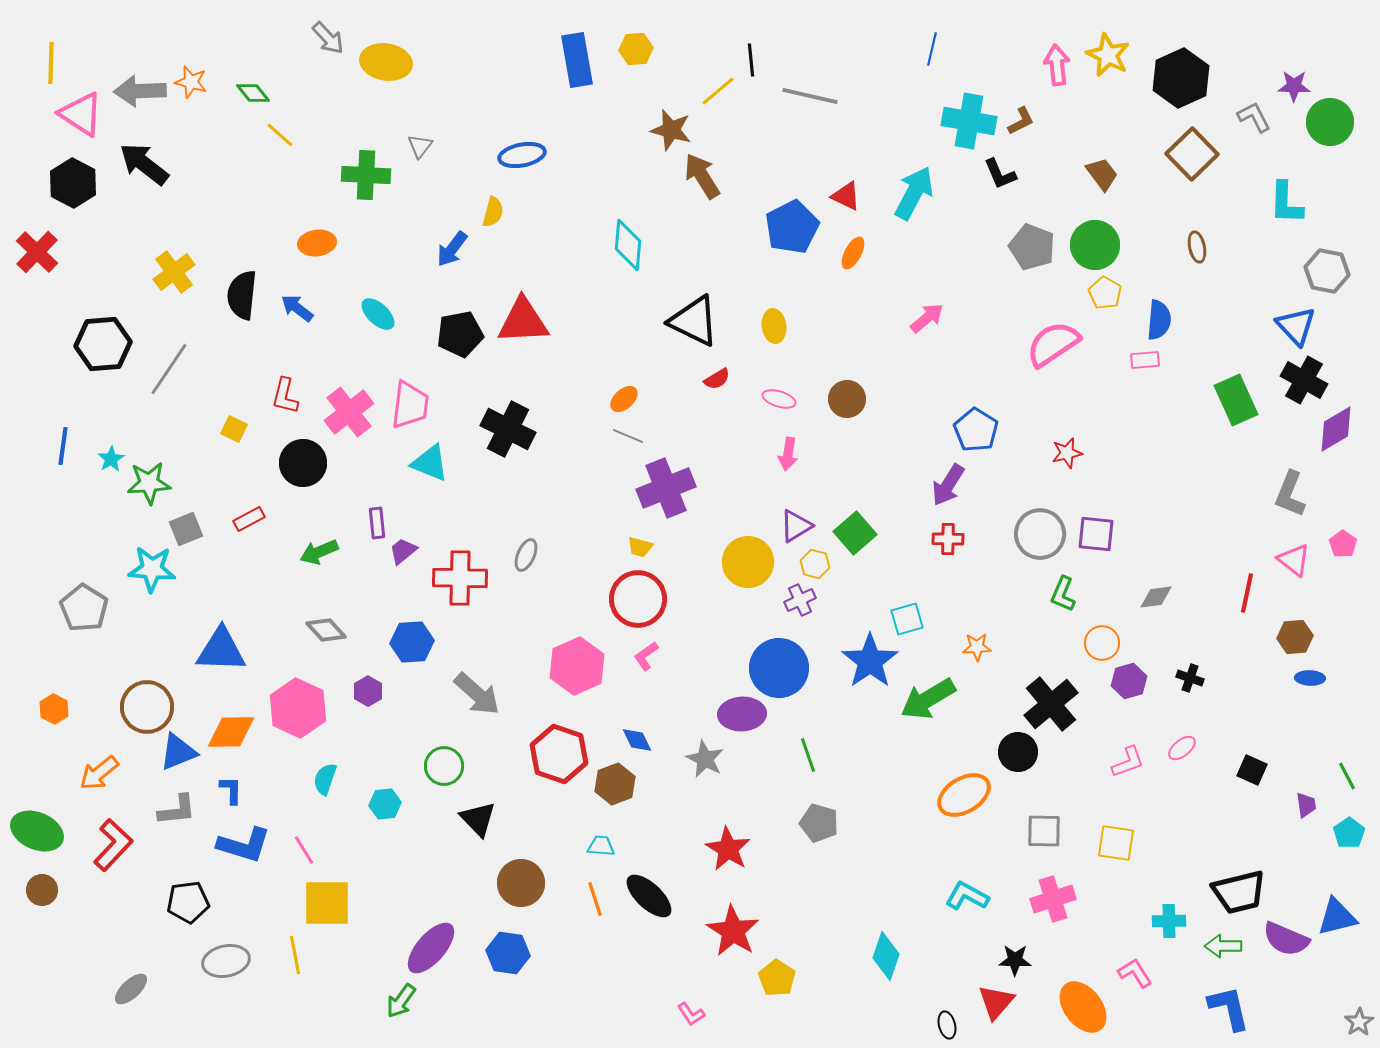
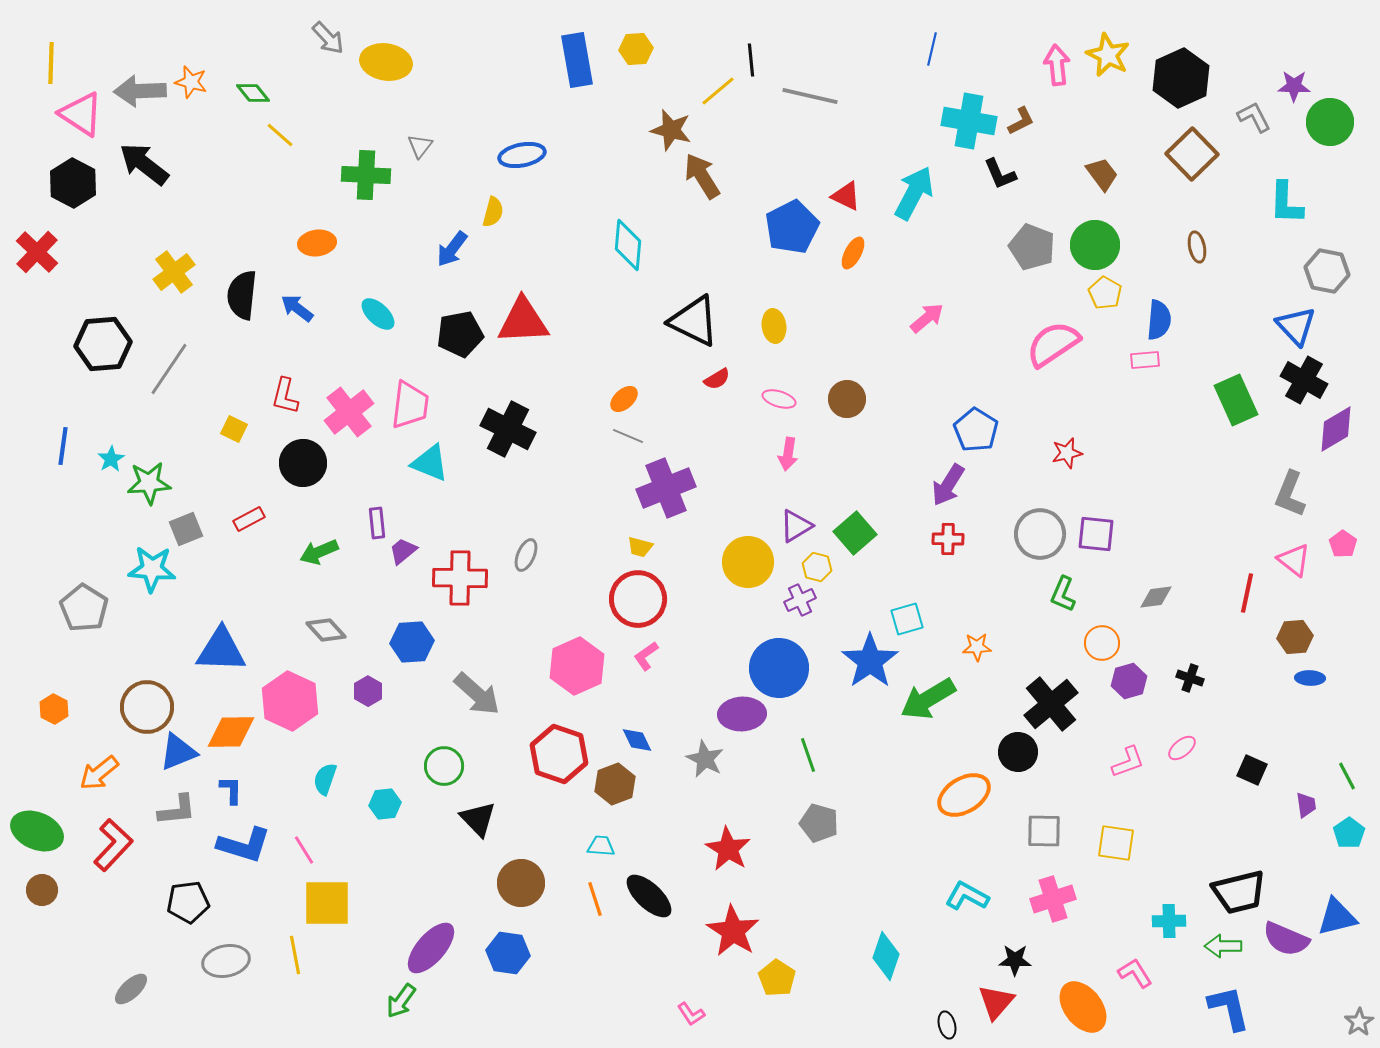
yellow hexagon at (815, 564): moved 2 px right, 3 px down
pink hexagon at (298, 708): moved 8 px left, 7 px up
